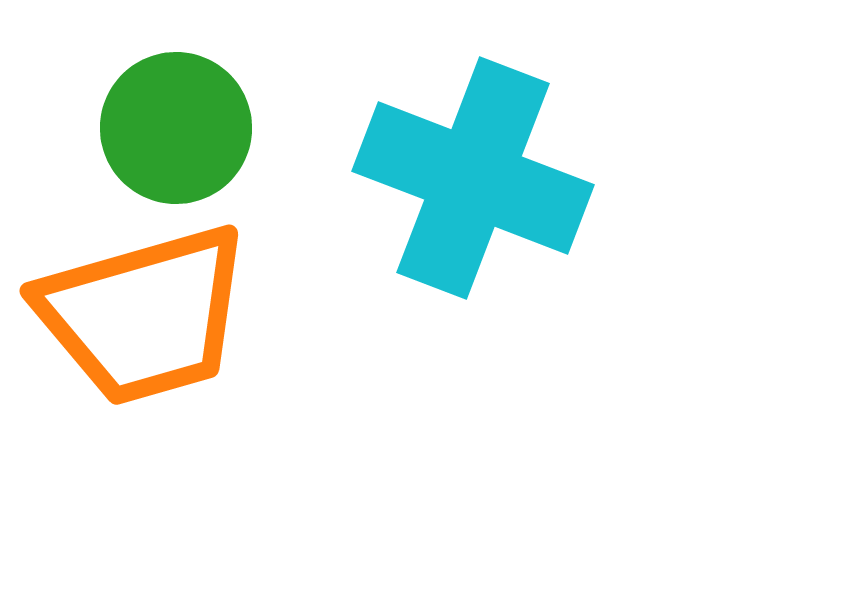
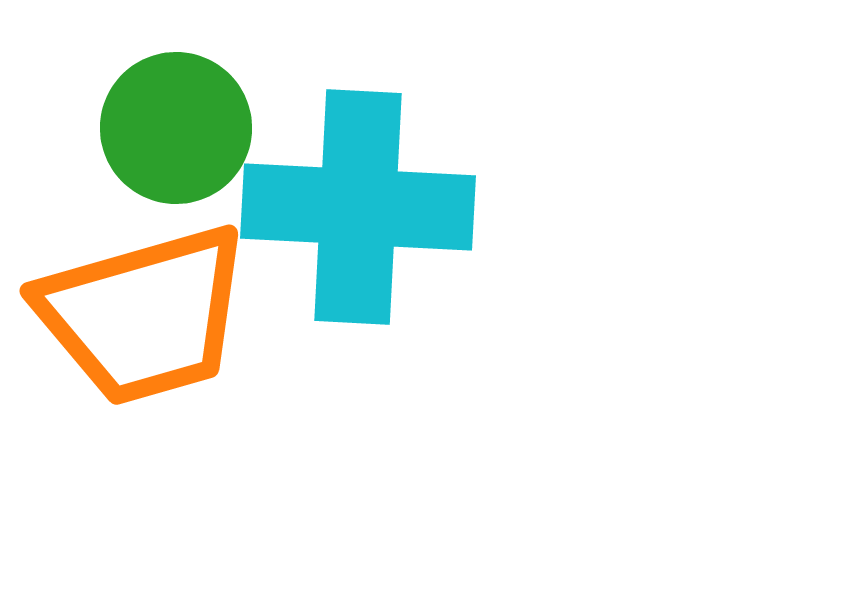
cyan cross: moved 115 px left, 29 px down; rotated 18 degrees counterclockwise
